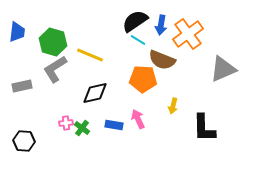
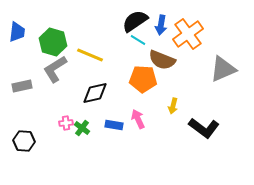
black L-shape: rotated 52 degrees counterclockwise
